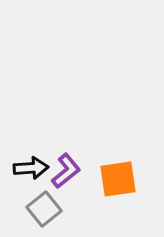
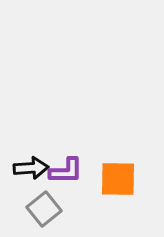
purple L-shape: rotated 39 degrees clockwise
orange square: rotated 9 degrees clockwise
